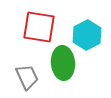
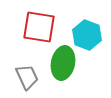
cyan hexagon: rotated 12 degrees counterclockwise
green ellipse: rotated 16 degrees clockwise
